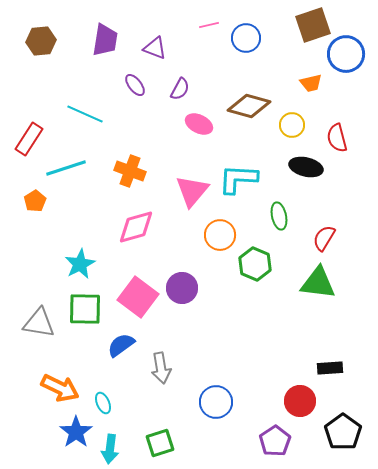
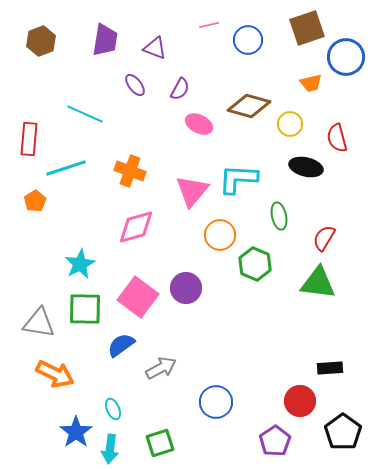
brown square at (313, 25): moved 6 px left, 3 px down
blue circle at (246, 38): moved 2 px right, 2 px down
brown hexagon at (41, 41): rotated 16 degrees counterclockwise
blue circle at (346, 54): moved 3 px down
yellow circle at (292, 125): moved 2 px left, 1 px up
red rectangle at (29, 139): rotated 28 degrees counterclockwise
purple circle at (182, 288): moved 4 px right
gray arrow at (161, 368): rotated 108 degrees counterclockwise
orange arrow at (60, 388): moved 5 px left, 14 px up
cyan ellipse at (103, 403): moved 10 px right, 6 px down
